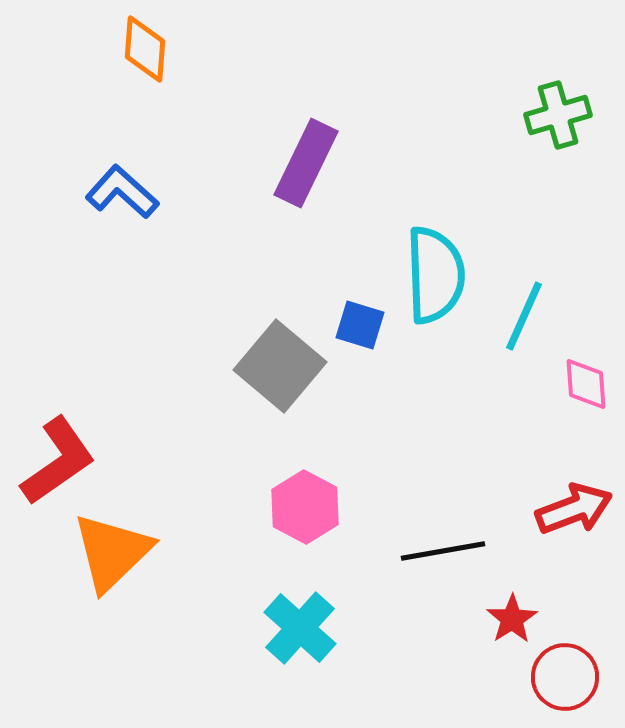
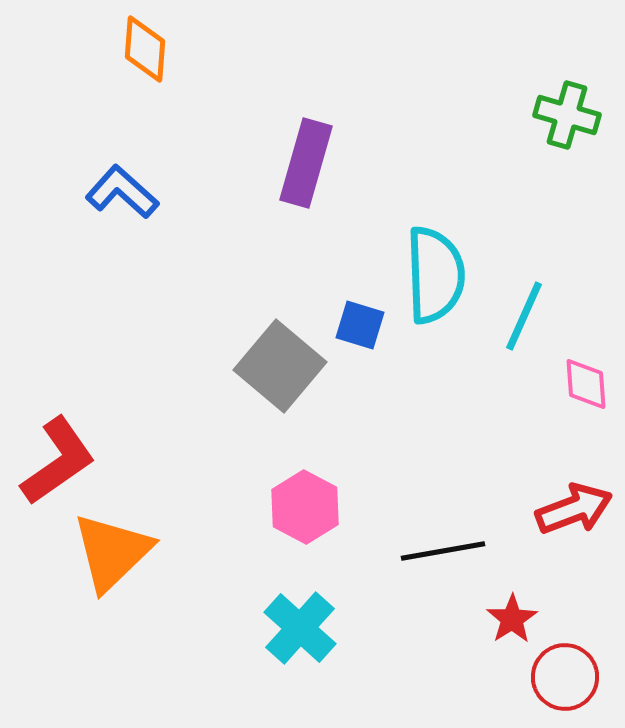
green cross: moved 9 px right; rotated 32 degrees clockwise
purple rectangle: rotated 10 degrees counterclockwise
